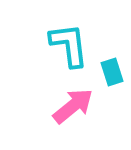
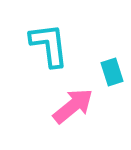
cyan L-shape: moved 20 px left
